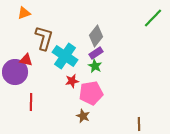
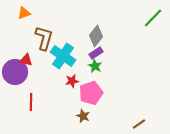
cyan cross: moved 2 px left
pink pentagon: rotated 10 degrees counterclockwise
brown line: rotated 56 degrees clockwise
